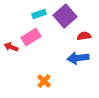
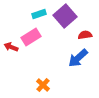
red semicircle: moved 1 px right, 1 px up
blue arrow: rotated 35 degrees counterclockwise
orange cross: moved 1 px left, 4 px down
